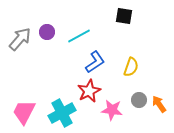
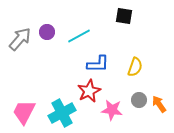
blue L-shape: moved 3 px right, 2 px down; rotated 35 degrees clockwise
yellow semicircle: moved 4 px right
